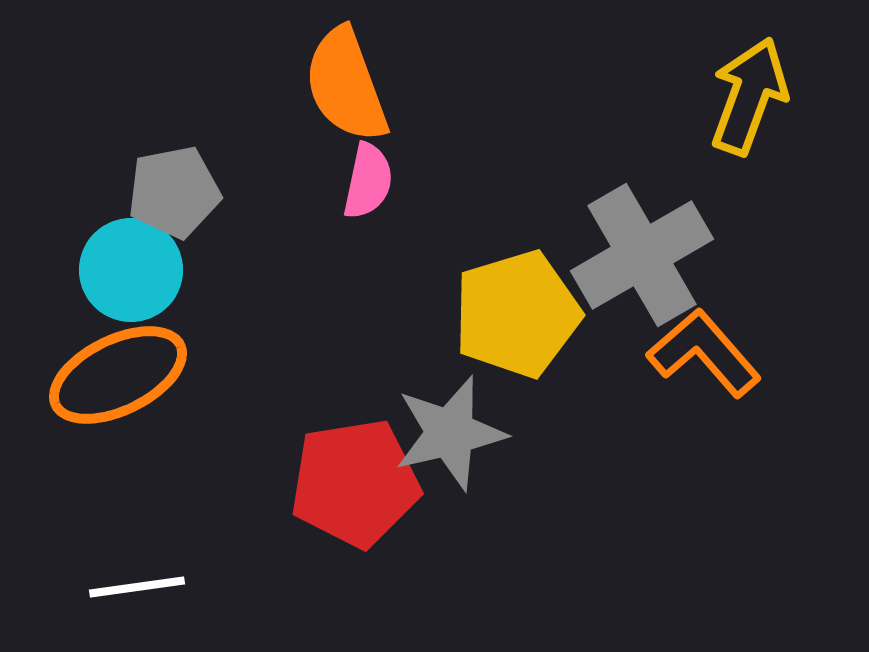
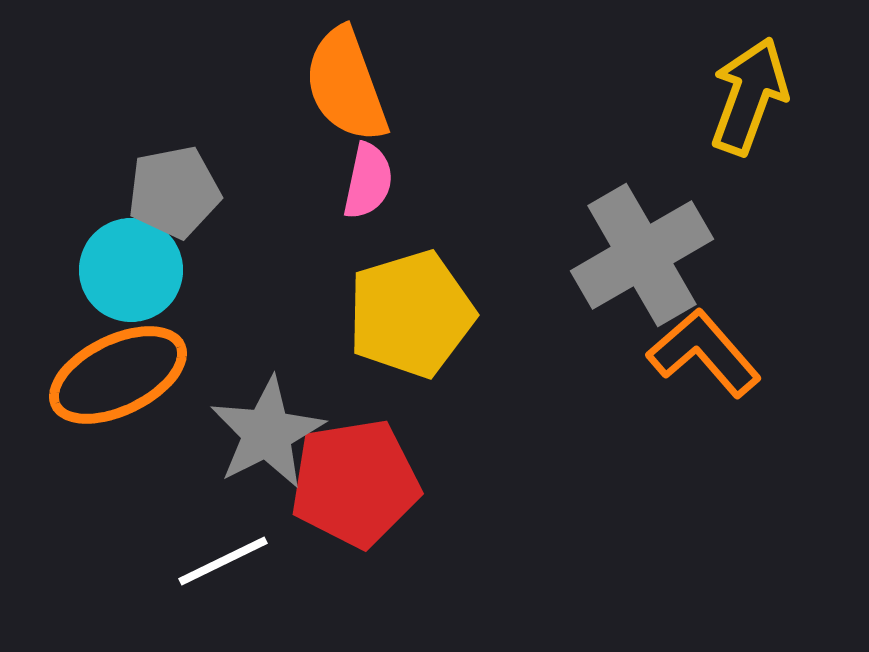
yellow pentagon: moved 106 px left
gray star: moved 183 px left; rotated 14 degrees counterclockwise
white line: moved 86 px right, 26 px up; rotated 18 degrees counterclockwise
